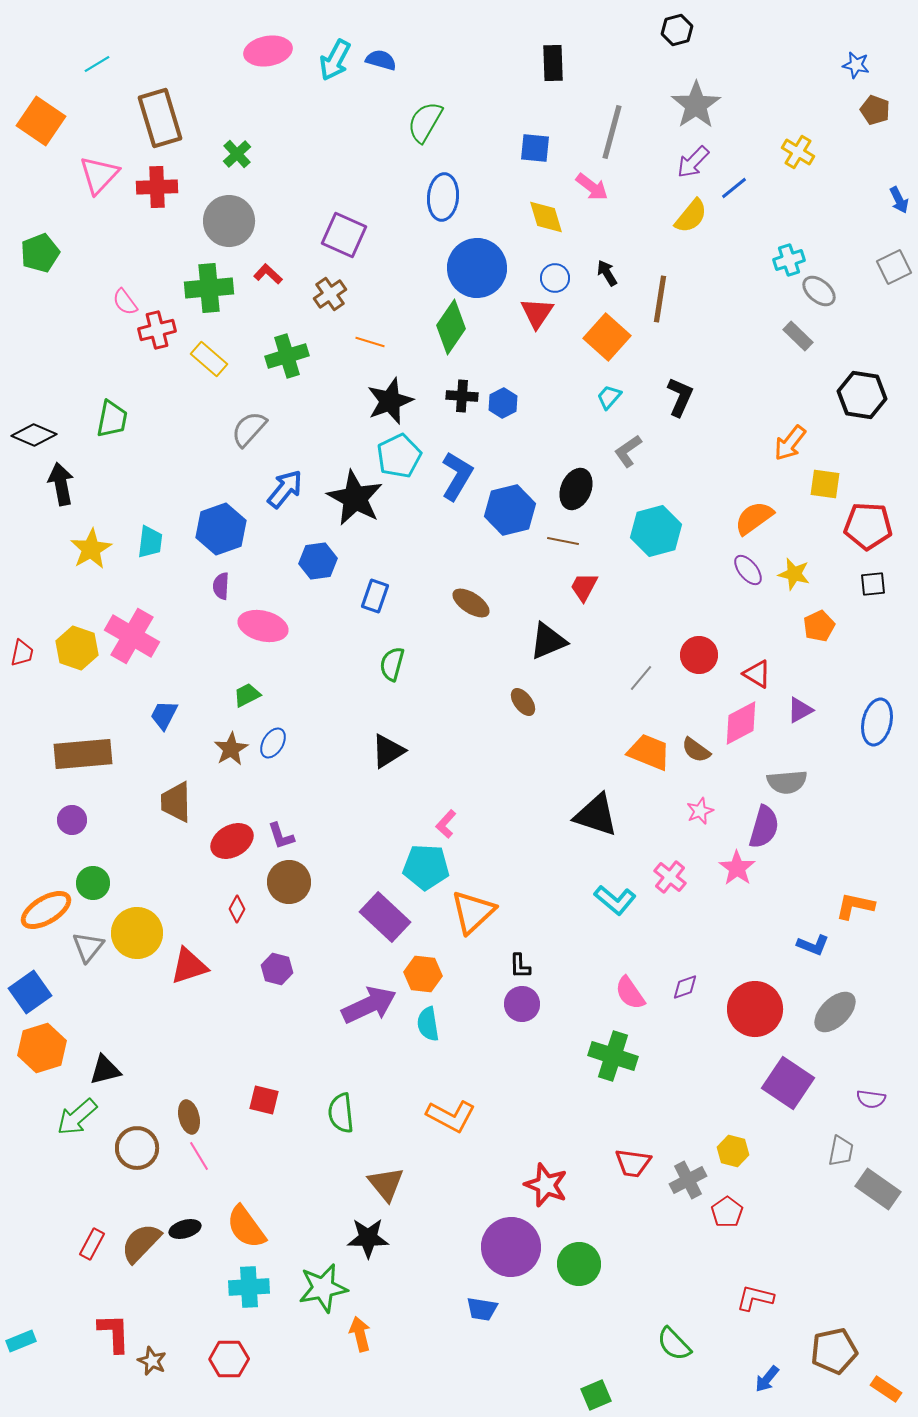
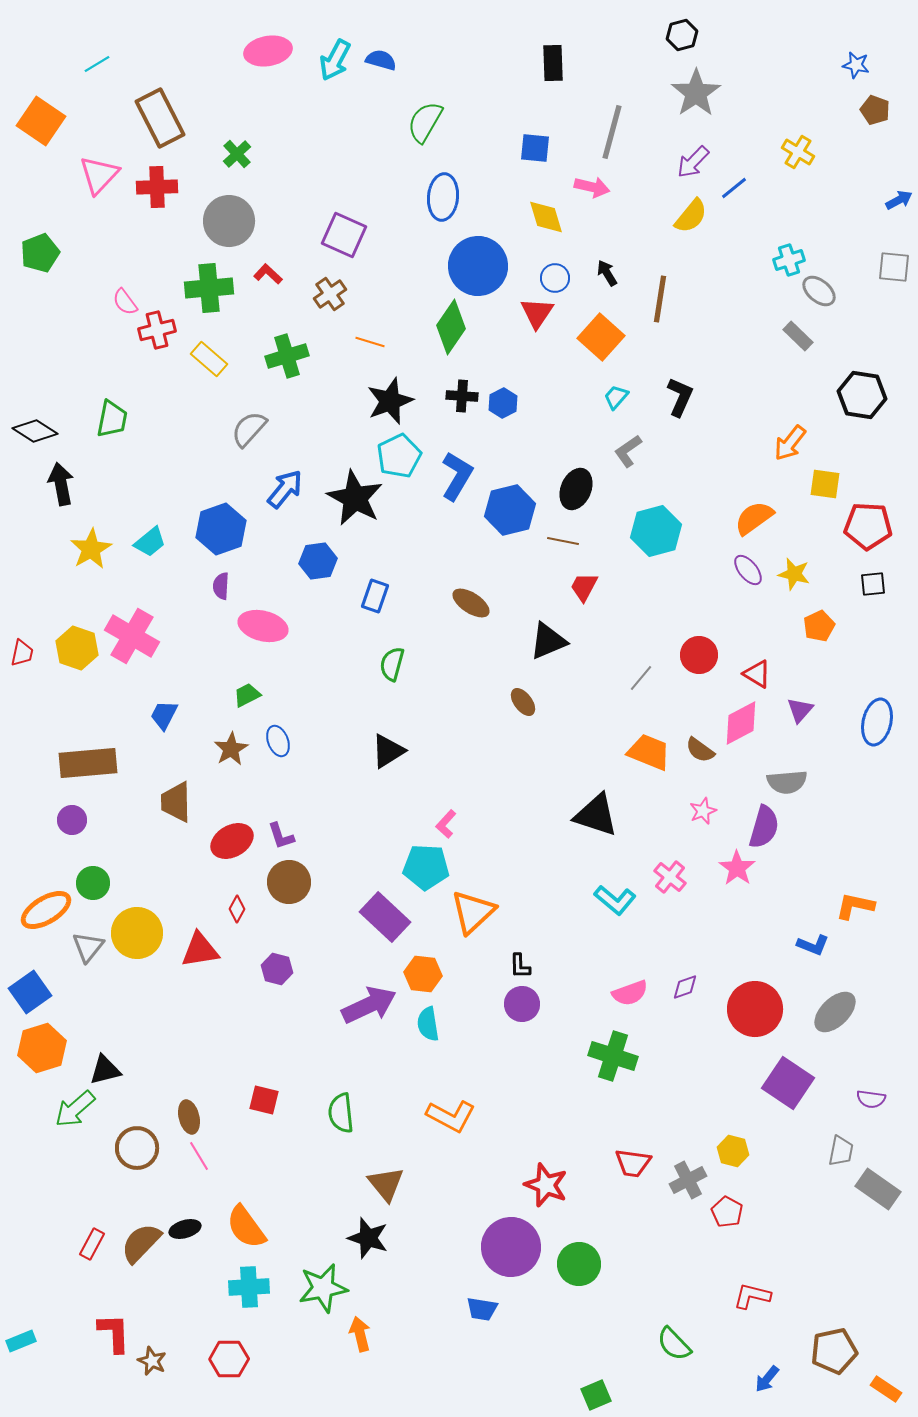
black hexagon at (677, 30): moved 5 px right, 5 px down
gray star at (696, 105): moved 12 px up
brown rectangle at (160, 118): rotated 10 degrees counterclockwise
pink arrow at (592, 187): rotated 24 degrees counterclockwise
blue arrow at (899, 200): rotated 92 degrees counterclockwise
gray square at (894, 267): rotated 32 degrees clockwise
blue circle at (477, 268): moved 1 px right, 2 px up
orange square at (607, 337): moved 6 px left
cyan trapezoid at (609, 397): moved 7 px right
black diamond at (34, 435): moved 1 px right, 4 px up; rotated 9 degrees clockwise
cyan trapezoid at (150, 542): rotated 44 degrees clockwise
purple triangle at (800, 710): rotated 20 degrees counterclockwise
blue ellipse at (273, 743): moved 5 px right, 2 px up; rotated 52 degrees counterclockwise
brown semicircle at (696, 750): moved 4 px right
brown rectangle at (83, 754): moved 5 px right, 9 px down
pink star at (700, 811): moved 3 px right
red triangle at (189, 966): moved 11 px right, 16 px up; rotated 9 degrees clockwise
pink semicircle at (630, 993): rotated 75 degrees counterclockwise
green arrow at (77, 1117): moved 2 px left, 8 px up
red pentagon at (727, 1212): rotated 8 degrees counterclockwise
black star at (368, 1238): rotated 18 degrees clockwise
red L-shape at (755, 1298): moved 3 px left, 2 px up
